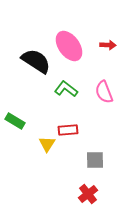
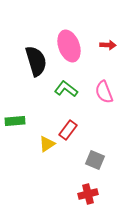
pink ellipse: rotated 16 degrees clockwise
black semicircle: rotated 40 degrees clockwise
green rectangle: rotated 36 degrees counterclockwise
red rectangle: rotated 48 degrees counterclockwise
yellow triangle: rotated 24 degrees clockwise
gray square: rotated 24 degrees clockwise
red cross: rotated 24 degrees clockwise
